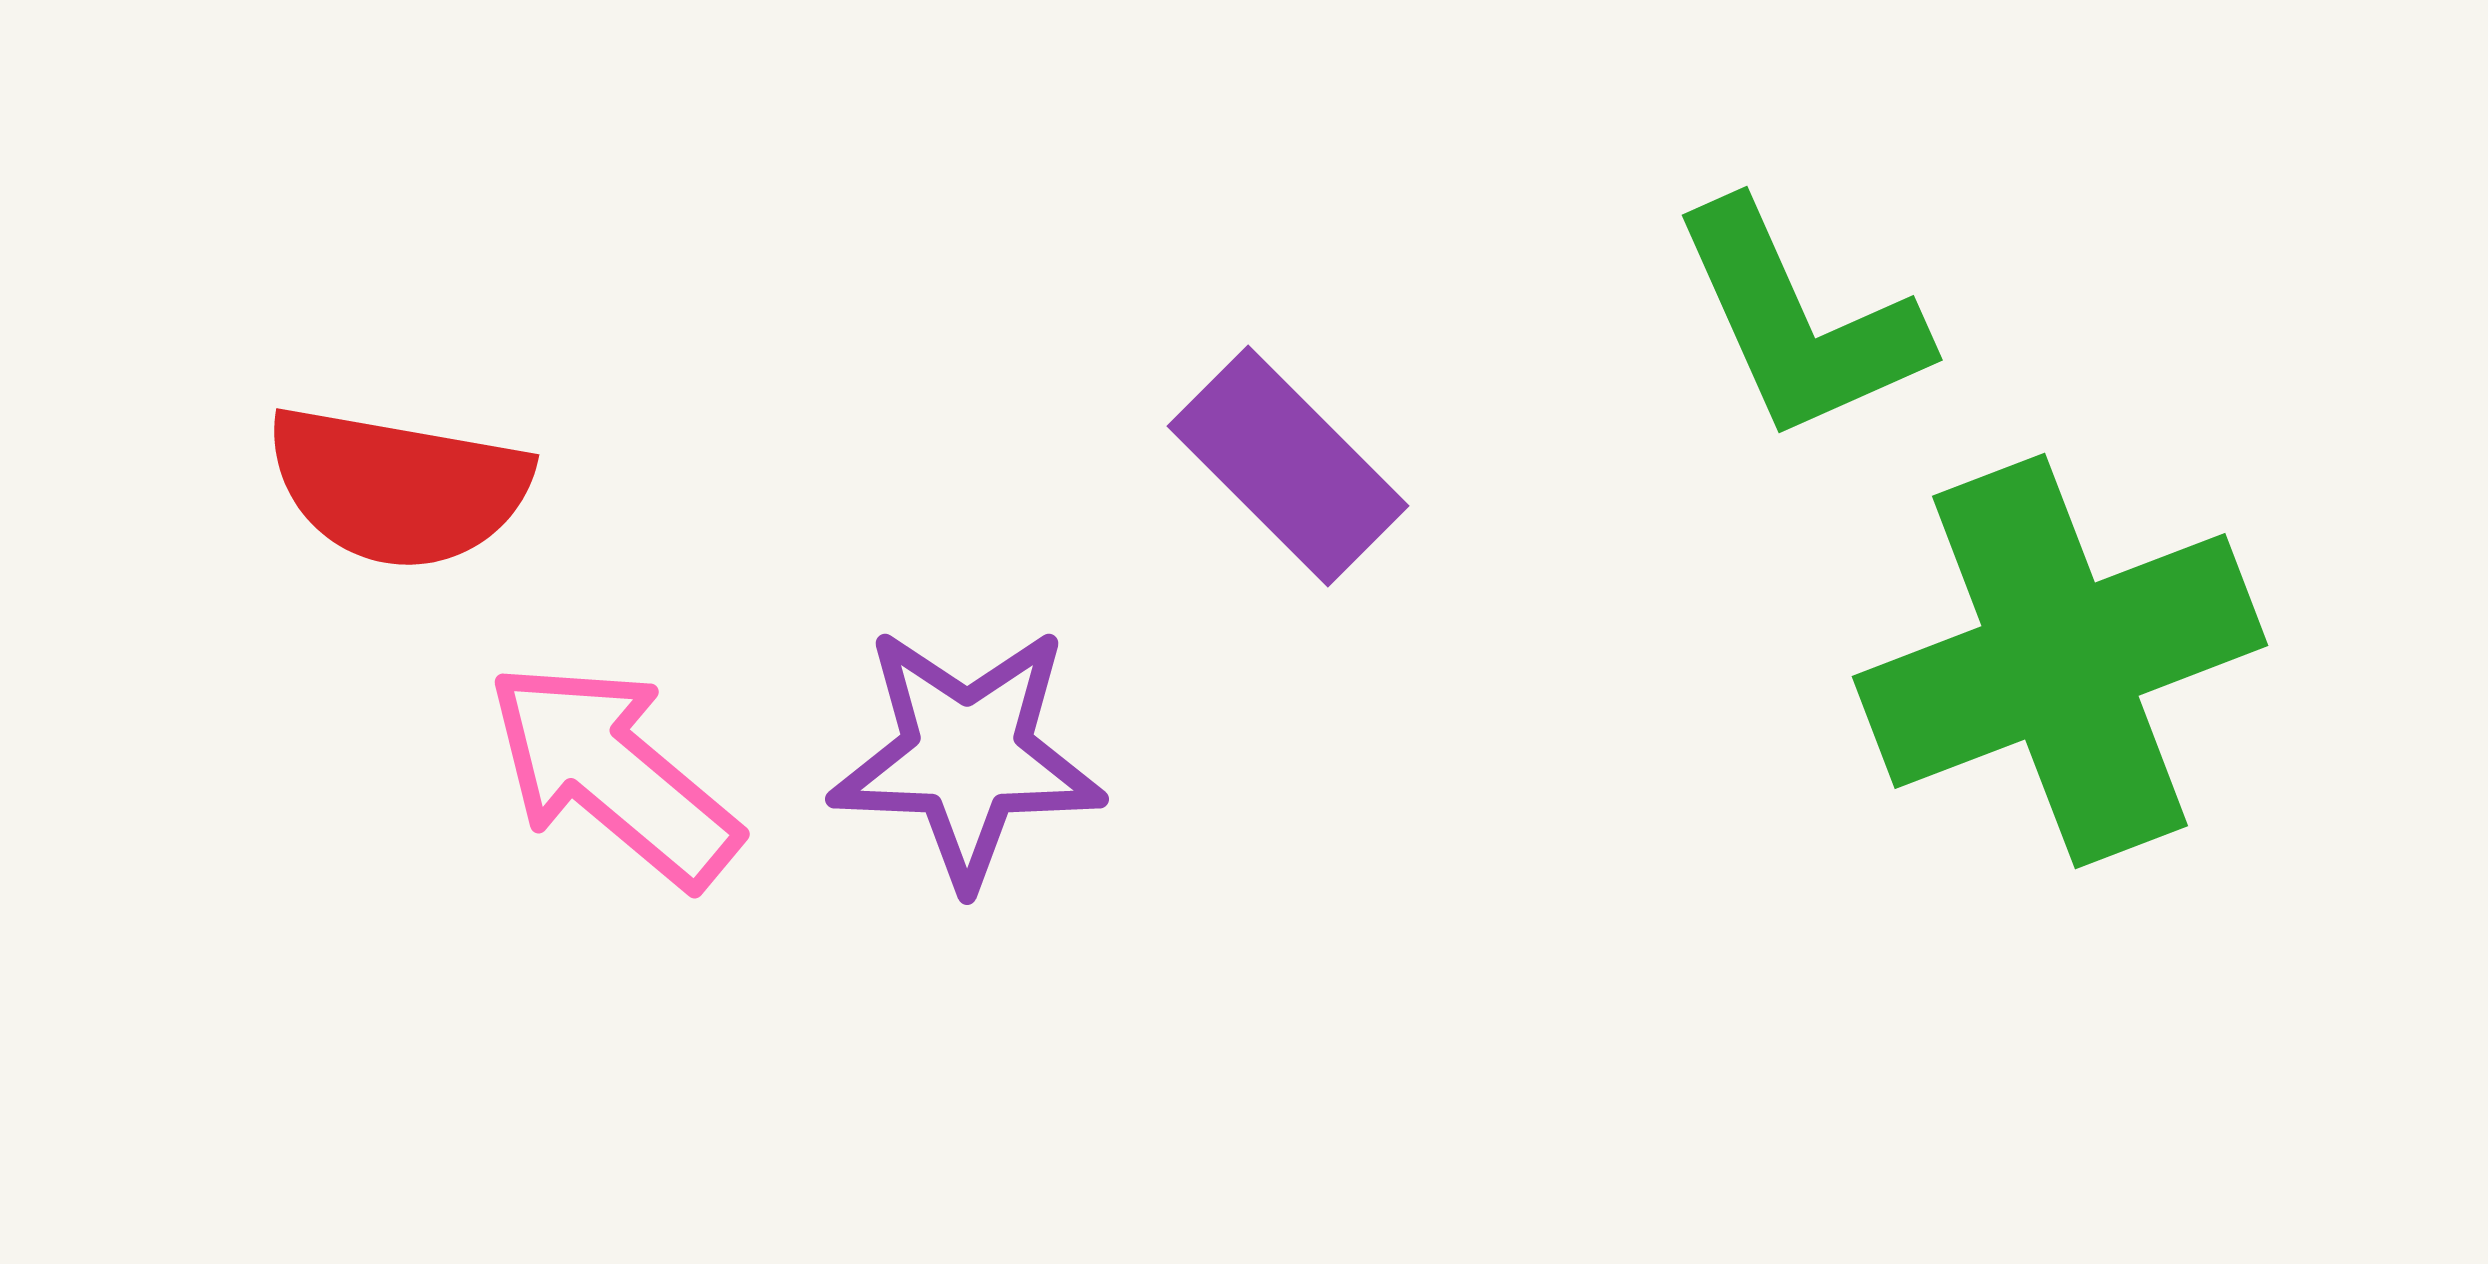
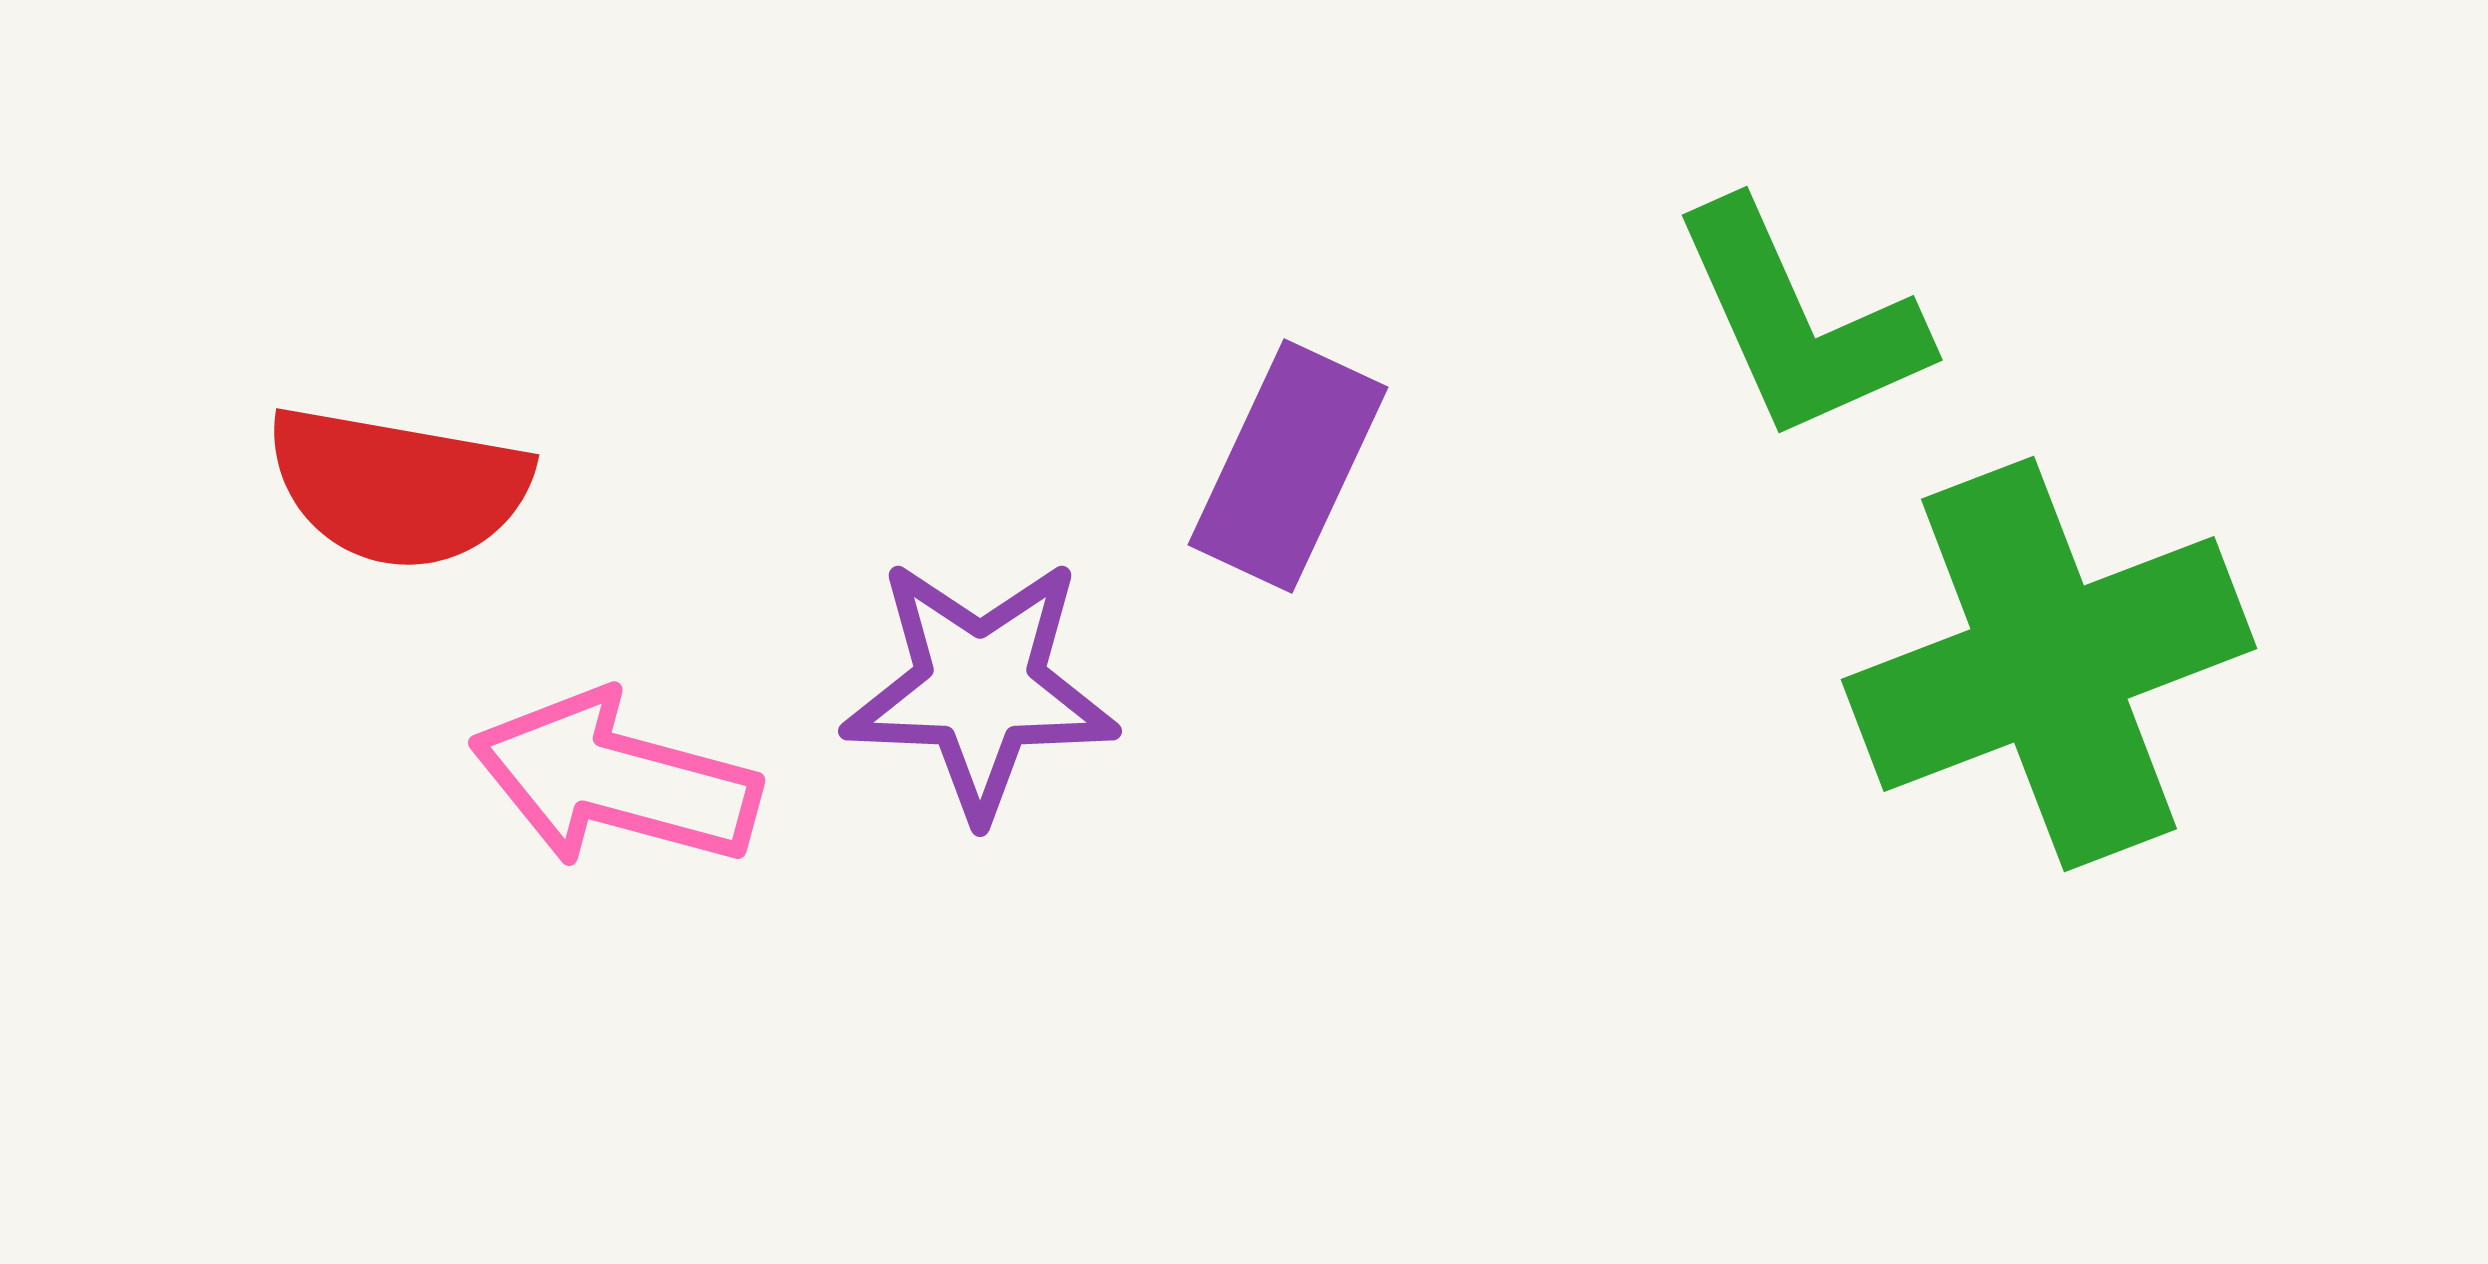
purple rectangle: rotated 70 degrees clockwise
green cross: moved 11 px left, 3 px down
purple star: moved 13 px right, 68 px up
pink arrow: moved 2 px right, 6 px down; rotated 25 degrees counterclockwise
